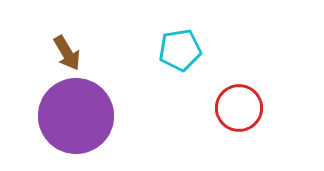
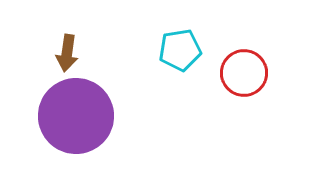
brown arrow: rotated 39 degrees clockwise
red circle: moved 5 px right, 35 px up
